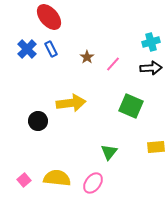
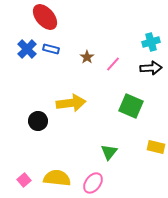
red ellipse: moved 4 px left
blue rectangle: rotated 49 degrees counterclockwise
yellow rectangle: rotated 18 degrees clockwise
